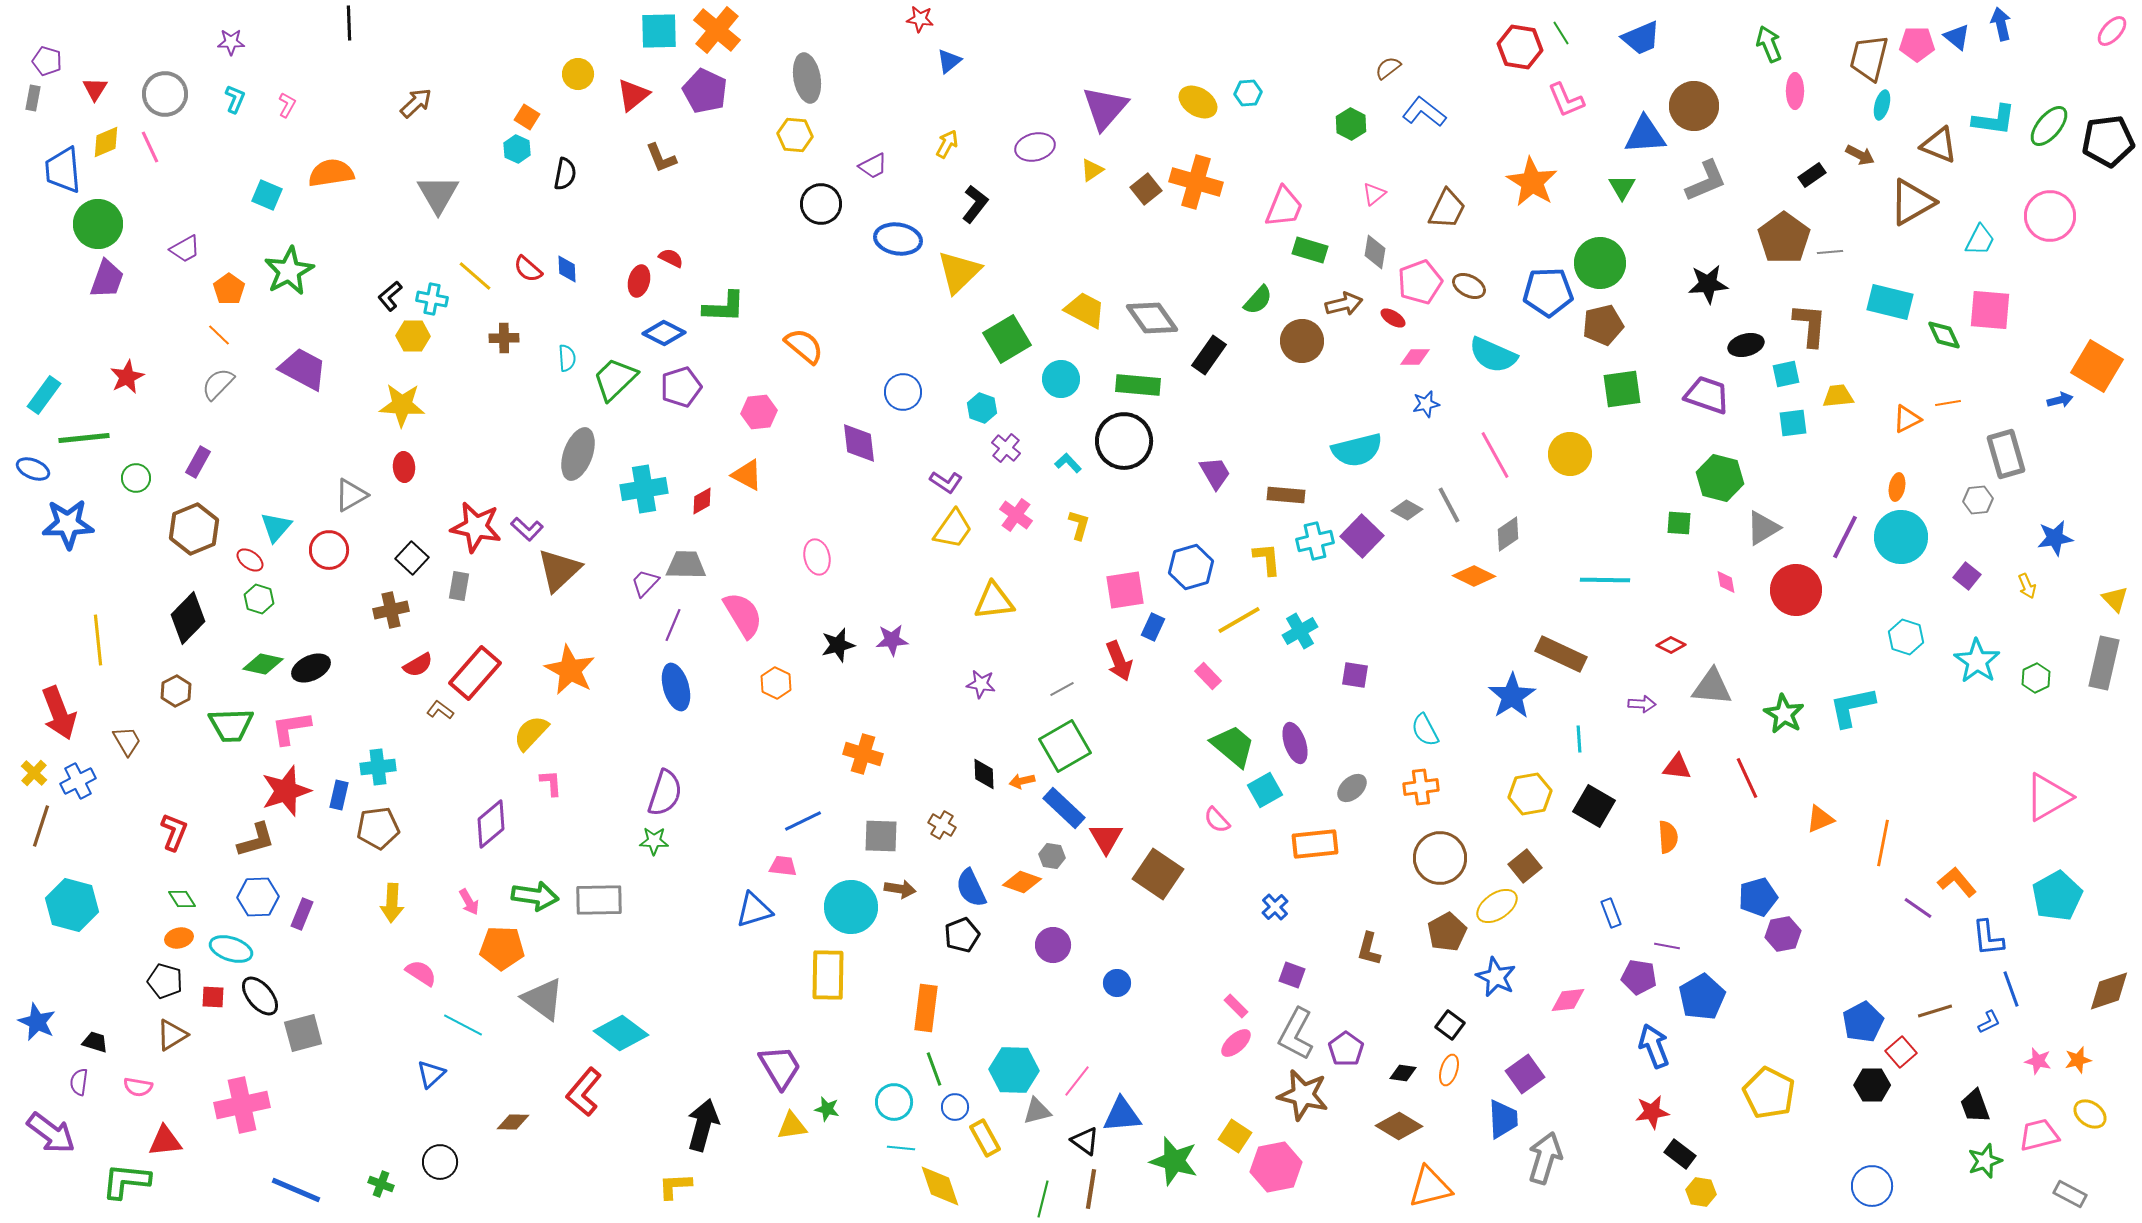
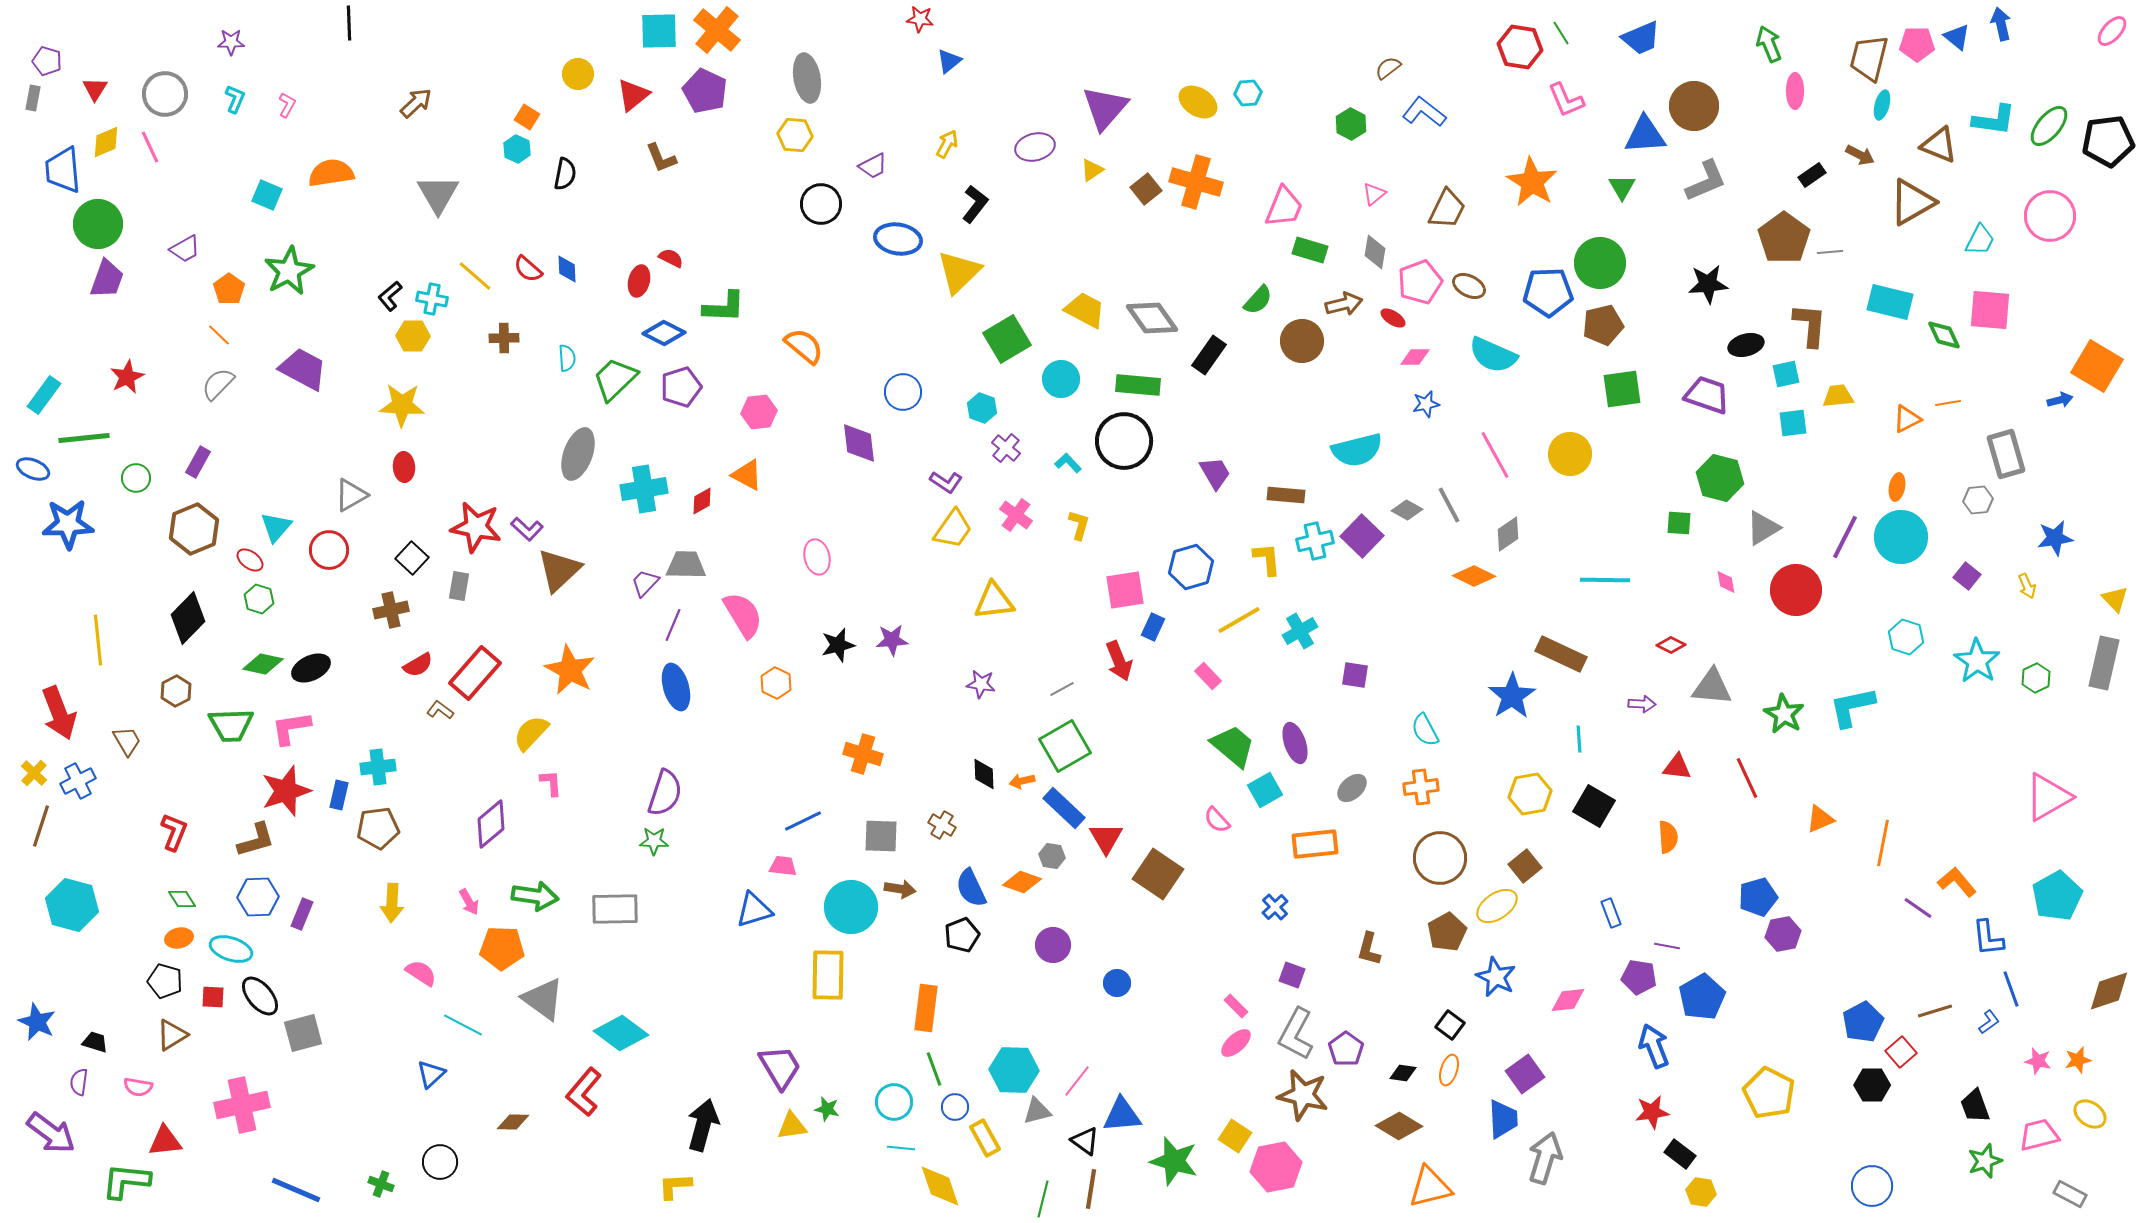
gray rectangle at (599, 900): moved 16 px right, 9 px down
blue L-shape at (1989, 1022): rotated 10 degrees counterclockwise
